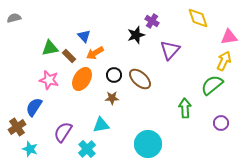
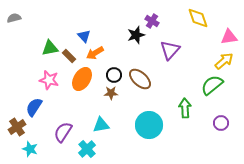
yellow arrow: rotated 24 degrees clockwise
brown star: moved 1 px left, 5 px up
cyan circle: moved 1 px right, 19 px up
